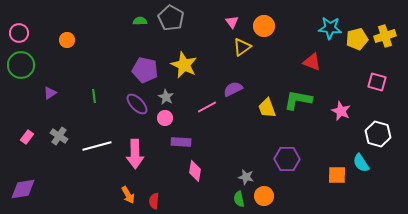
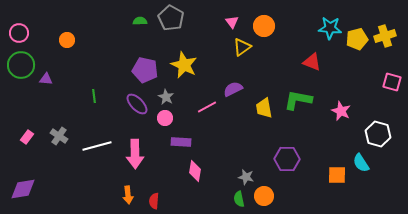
pink square at (377, 82): moved 15 px right
purple triangle at (50, 93): moved 4 px left, 14 px up; rotated 40 degrees clockwise
yellow trapezoid at (267, 108): moved 3 px left; rotated 10 degrees clockwise
orange arrow at (128, 195): rotated 24 degrees clockwise
